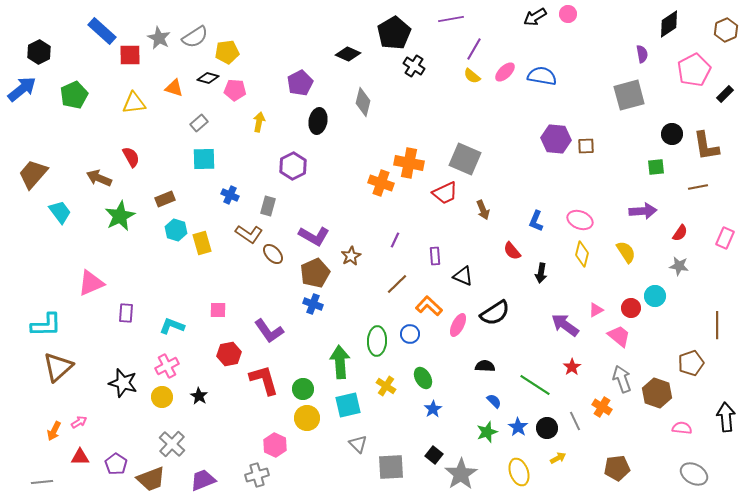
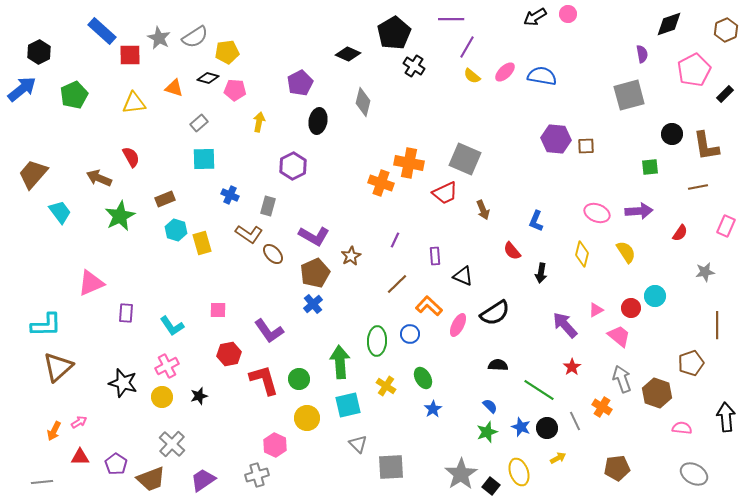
purple line at (451, 19): rotated 10 degrees clockwise
black diamond at (669, 24): rotated 16 degrees clockwise
purple line at (474, 49): moved 7 px left, 2 px up
green square at (656, 167): moved 6 px left
purple arrow at (643, 211): moved 4 px left
pink ellipse at (580, 220): moved 17 px right, 7 px up
pink rectangle at (725, 238): moved 1 px right, 12 px up
gray star at (679, 266): moved 26 px right, 6 px down; rotated 18 degrees counterclockwise
blue cross at (313, 304): rotated 30 degrees clockwise
purple arrow at (565, 325): rotated 12 degrees clockwise
cyan L-shape at (172, 326): rotated 145 degrees counterclockwise
black semicircle at (485, 366): moved 13 px right, 1 px up
green line at (535, 385): moved 4 px right, 5 px down
green circle at (303, 389): moved 4 px left, 10 px up
black star at (199, 396): rotated 24 degrees clockwise
blue semicircle at (494, 401): moved 4 px left, 5 px down
blue star at (518, 427): moved 3 px right; rotated 12 degrees counterclockwise
black square at (434, 455): moved 57 px right, 31 px down
purple trapezoid at (203, 480): rotated 12 degrees counterclockwise
